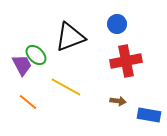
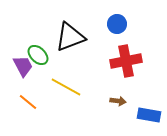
green ellipse: moved 2 px right
purple trapezoid: moved 1 px right, 1 px down
